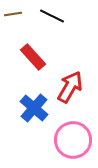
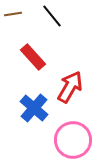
black line: rotated 25 degrees clockwise
